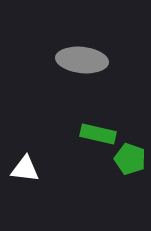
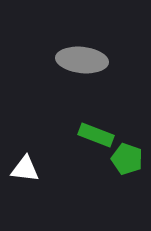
green rectangle: moved 2 px left, 1 px down; rotated 8 degrees clockwise
green pentagon: moved 3 px left
